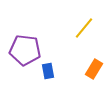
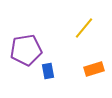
purple pentagon: moved 1 px right; rotated 16 degrees counterclockwise
orange rectangle: rotated 42 degrees clockwise
